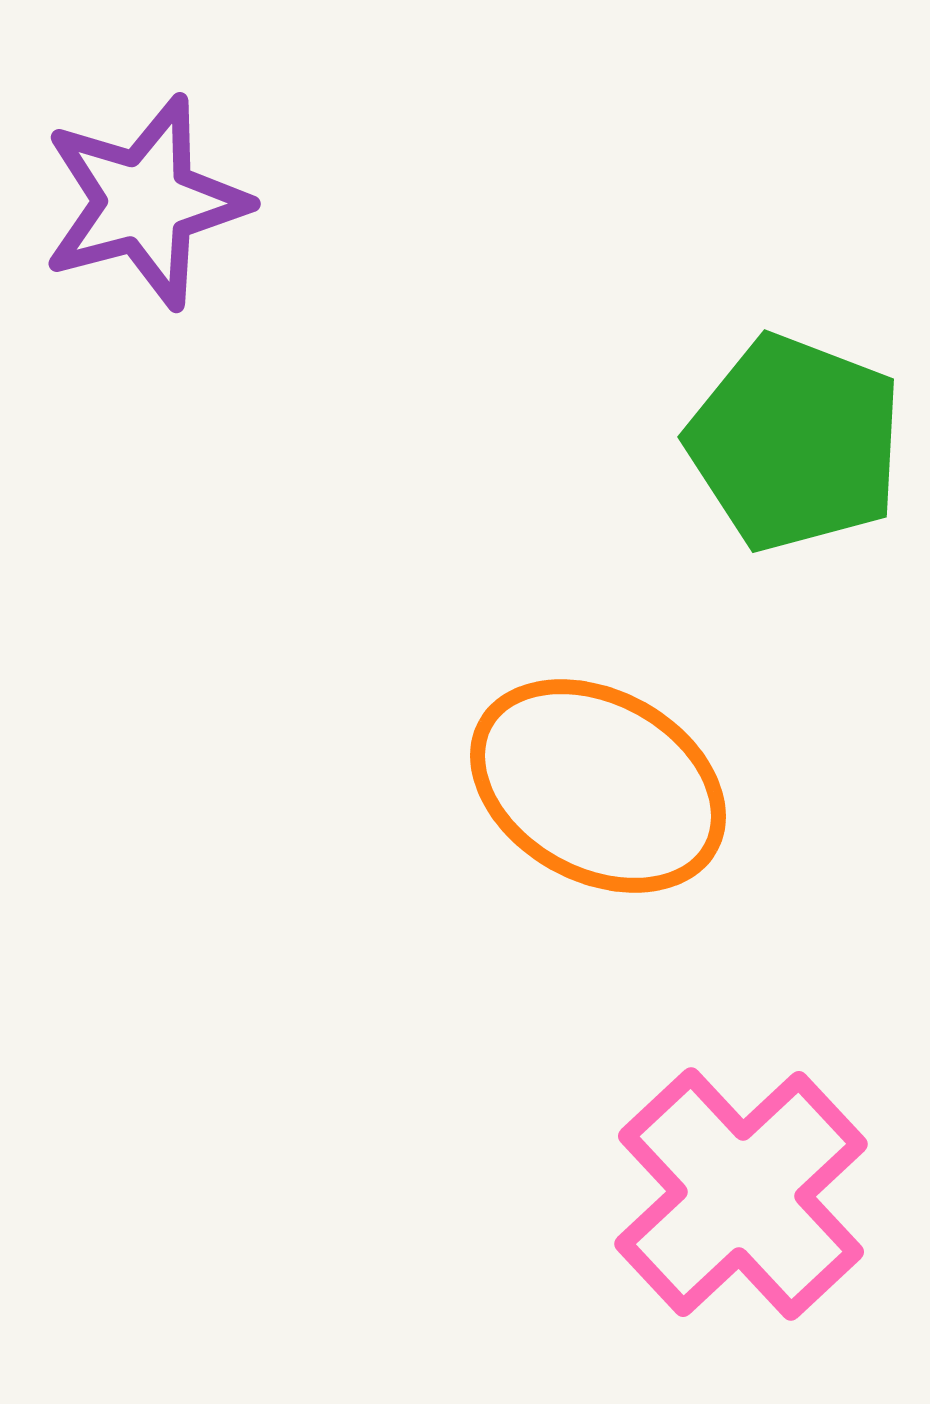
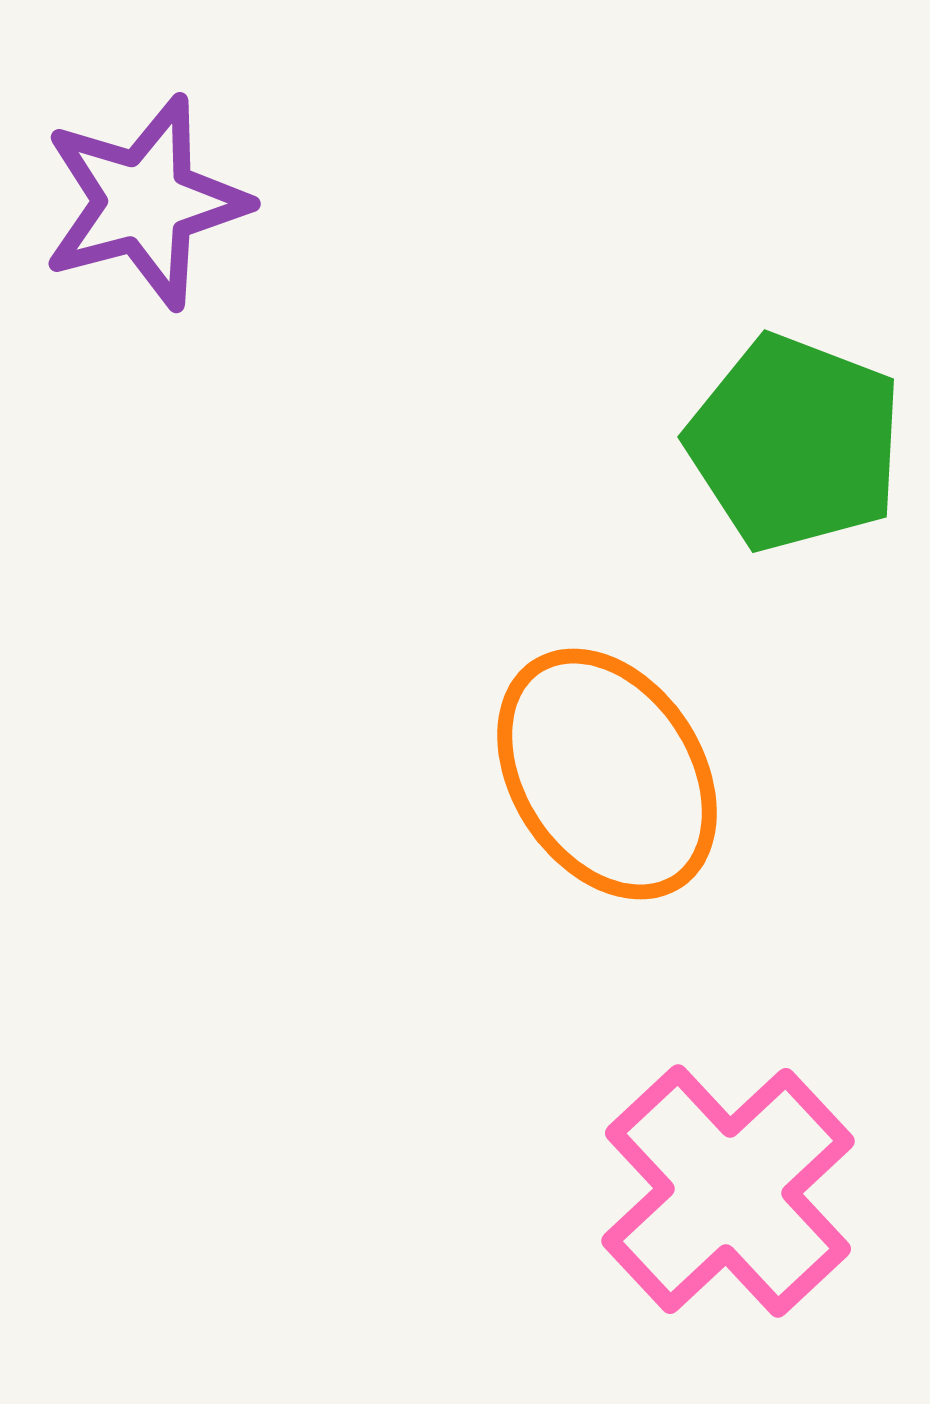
orange ellipse: moved 9 px right, 12 px up; rotated 28 degrees clockwise
pink cross: moved 13 px left, 3 px up
